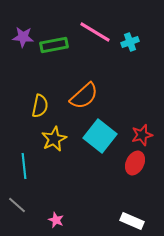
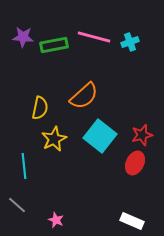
pink line: moved 1 px left, 5 px down; rotated 16 degrees counterclockwise
yellow semicircle: moved 2 px down
